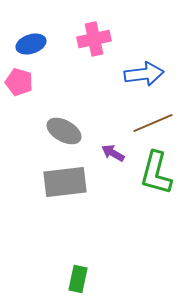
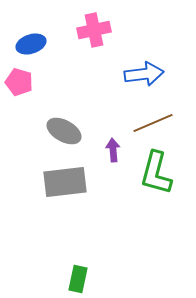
pink cross: moved 9 px up
purple arrow: moved 3 px up; rotated 55 degrees clockwise
